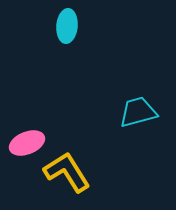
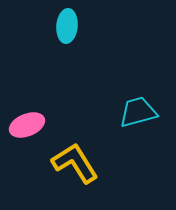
pink ellipse: moved 18 px up
yellow L-shape: moved 8 px right, 9 px up
